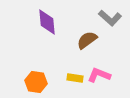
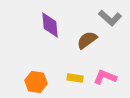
purple diamond: moved 3 px right, 3 px down
pink L-shape: moved 6 px right, 2 px down
